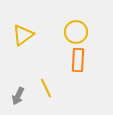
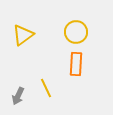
orange rectangle: moved 2 px left, 4 px down
